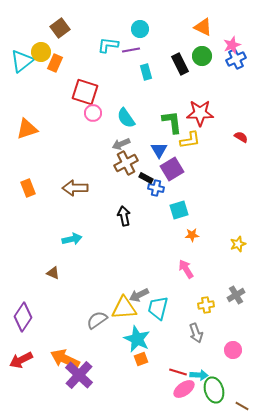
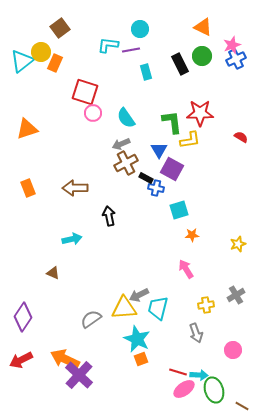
purple square at (172, 169): rotated 30 degrees counterclockwise
black arrow at (124, 216): moved 15 px left
gray semicircle at (97, 320): moved 6 px left, 1 px up
